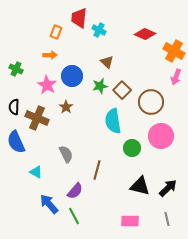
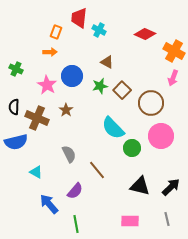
orange arrow: moved 3 px up
brown triangle: rotated 16 degrees counterclockwise
pink arrow: moved 3 px left, 1 px down
brown circle: moved 1 px down
brown star: moved 3 px down
cyan semicircle: moved 7 px down; rotated 35 degrees counterclockwise
blue semicircle: rotated 80 degrees counterclockwise
gray semicircle: moved 3 px right
brown line: rotated 54 degrees counterclockwise
black arrow: moved 3 px right, 1 px up
green line: moved 2 px right, 8 px down; rotated 18 degrees clockwise
